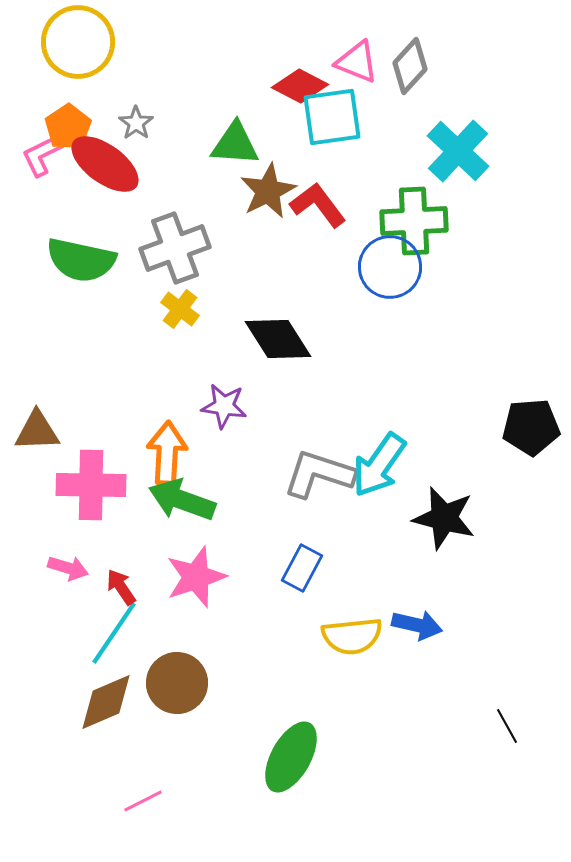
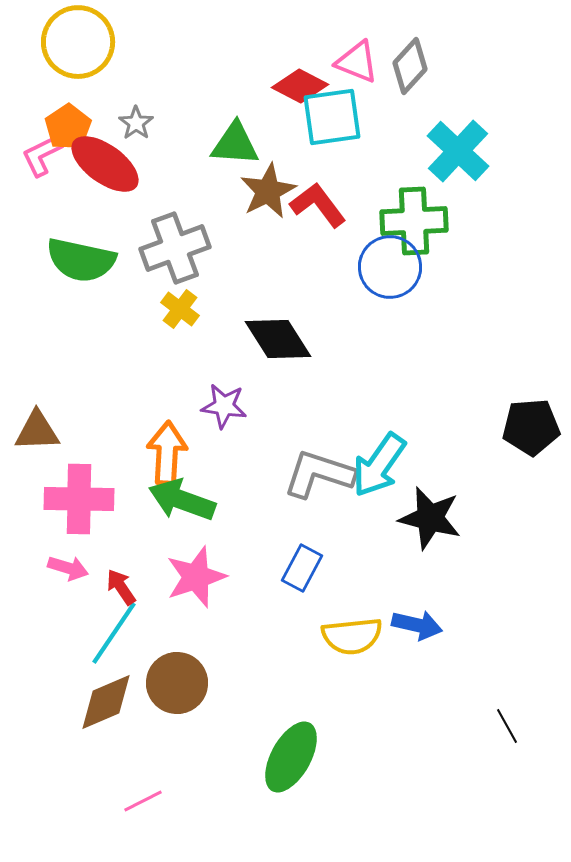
pink cross: moved 12 px left, 14 px down
black star: moved 14 px left
